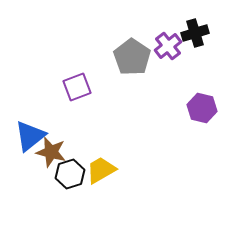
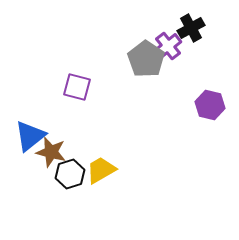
black cross: moved 4 px left, 5 px up; rotated 12 degrees counterclockwise
gray pentagon: moved 14 px right, 2 px down
purple square: rotated 36 degrees clockwise
purple hexagon: moved 8 px right, 3 px up
